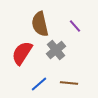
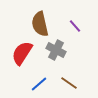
gray cross: rotated 24 degrees counterclockwise
brown line: rotated 30 degrees clockwise
